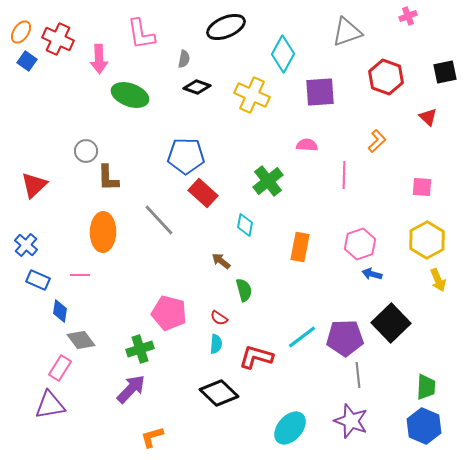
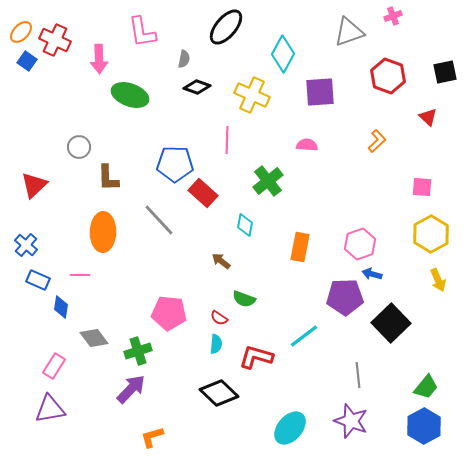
pink cross at (408, 16): moved 15 px left
black ellipse at (226, 27): rotated 27 degrees counterclockwise
orange ellipse at (21, 32): rotated 10 degrees clockwise
gray triangle at (347, 32): moved 2 px right
pink L-shape at (141, 34): moved 1 px right, 2 px up
red cross at (58, 39): moved 3 px left, 1 px down
red hexagon at (386, 77): moved 2 px right, 1 px up
gray circle at (86, 151): moved 7 px left, 4 px up
blue pentagon at (186, 156): moved 11 px left, 8 px down
pink line at (344, 175): moved 117 px left, 35 px up
yellow hexagon at (427, 240): moved 4 px right, 6 px up
green semicircle at (244, 290): moved 9 px down; rotated 125 degrees clockwise
blue diamond at (60, 311): moved 1 px right, 4 px up
pink pentagon at (169, 313): rotated 8 degrees counterclockwise
cyan line at (302, 337): moved 2 px right, 1 px up
purple pentagon at (345, 338): moved 41 px up
gray diamond at (81, 340): moved 13 px right, 2 px up
green cross at (140, 349): moved 2 px left, 2 px down
pink rectangle at (60, 368): moved 6 px left, 2 px up
green trapezoid at (426, 387): rotated 36 degrees clockwise
purple triangle at (50, 405): moved 4 px down
blue hexagon at (424, 426): rotated 8 degrees clockwise
